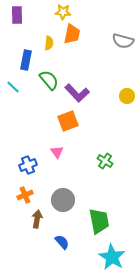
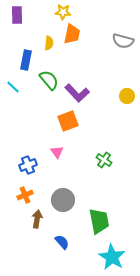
green cross: moved 1 px left, 1 px up
